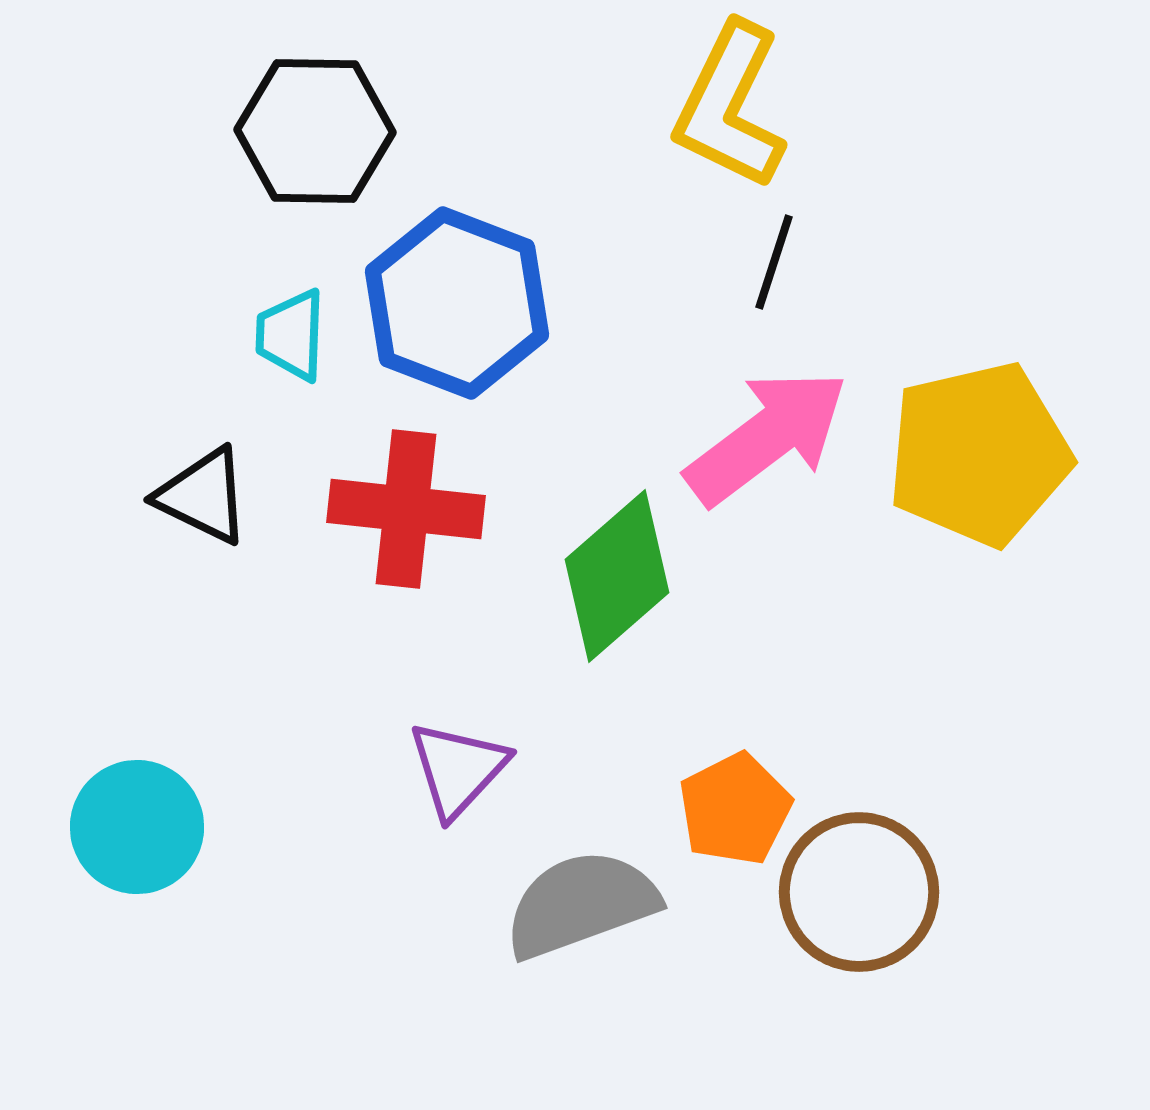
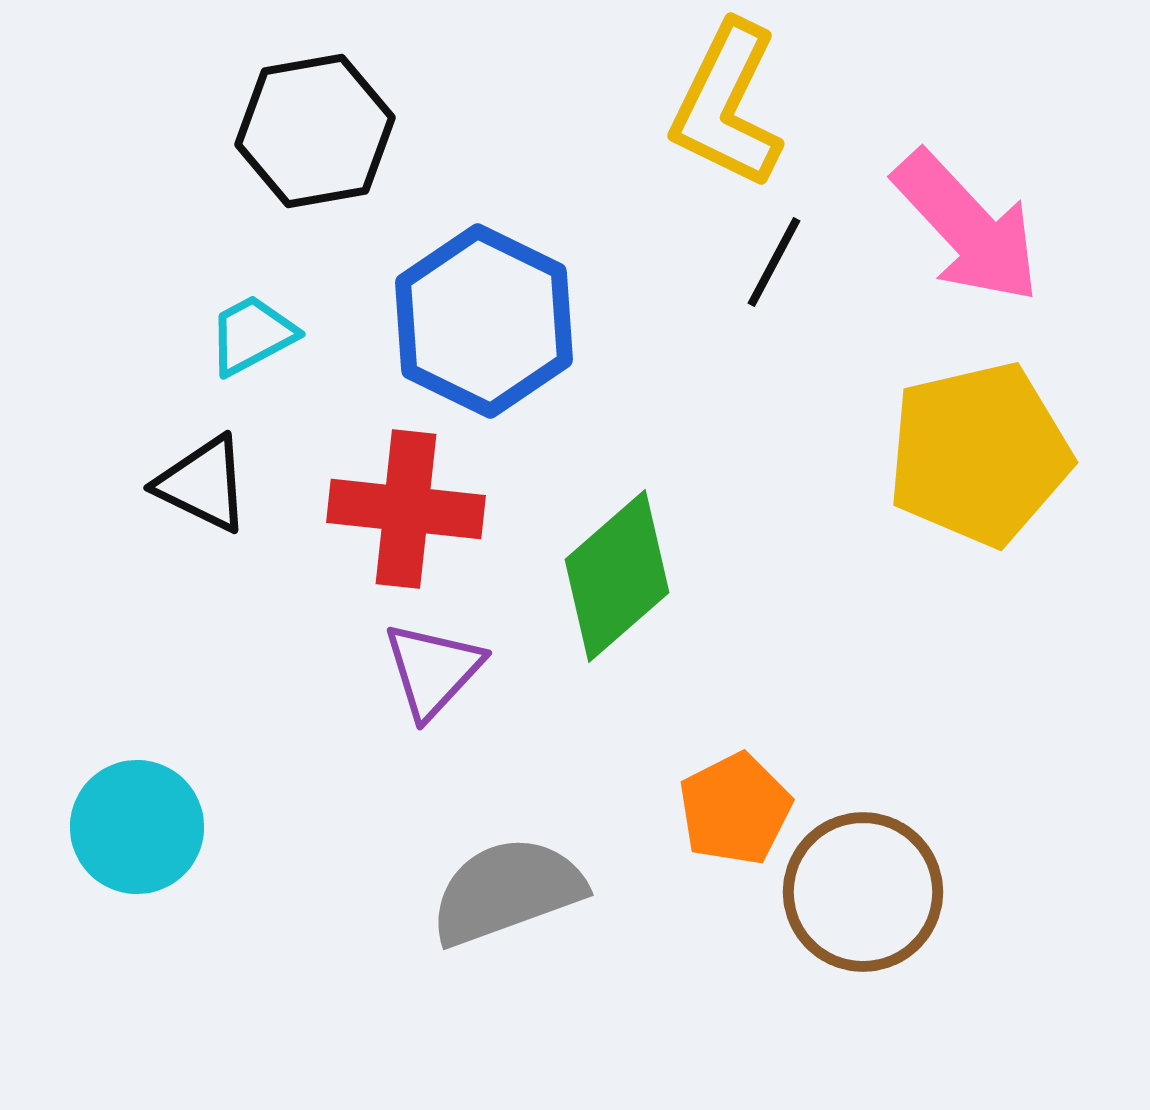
yellow L-shape: moved 3 px left, 1 px up
black hexagon: rotated 11 degrees counterclockwise
black line: rotated 10 degrees clockwise
blue hexagon: moved 27 px right, 18 px down; rotated 5 degrees clockwise
cyan trapezoid: moved 39 px left; rotated 60 degrees clockwise
pink arrow: moved 200 px right, 210 px up; rotated 84 degrees clockwise
black triangle: moved 12 px up
purple triangle: moved 25 px left, 99 px up
brown circle: moved 4 px right
gray semicircle: moved 74 px left, 13 px up
